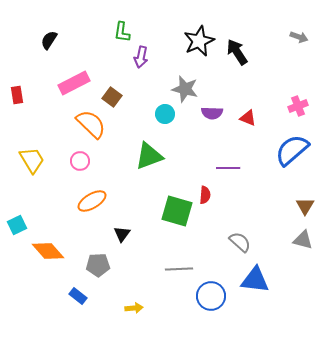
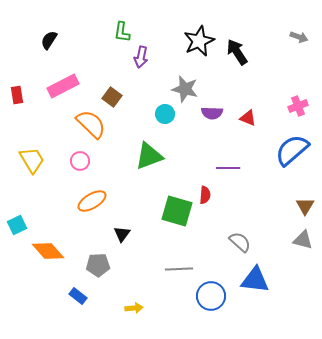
pink rectangle: moved 11 px left, 3 px down
